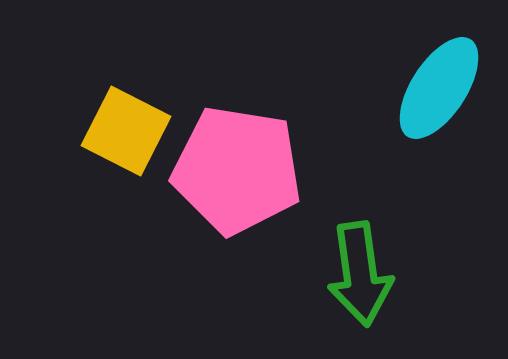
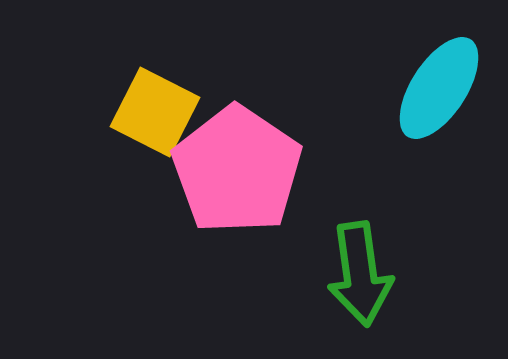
yellow square: moved 29 px right, 19 px up
pink pentagon: rotated 25 degrees clockwise
